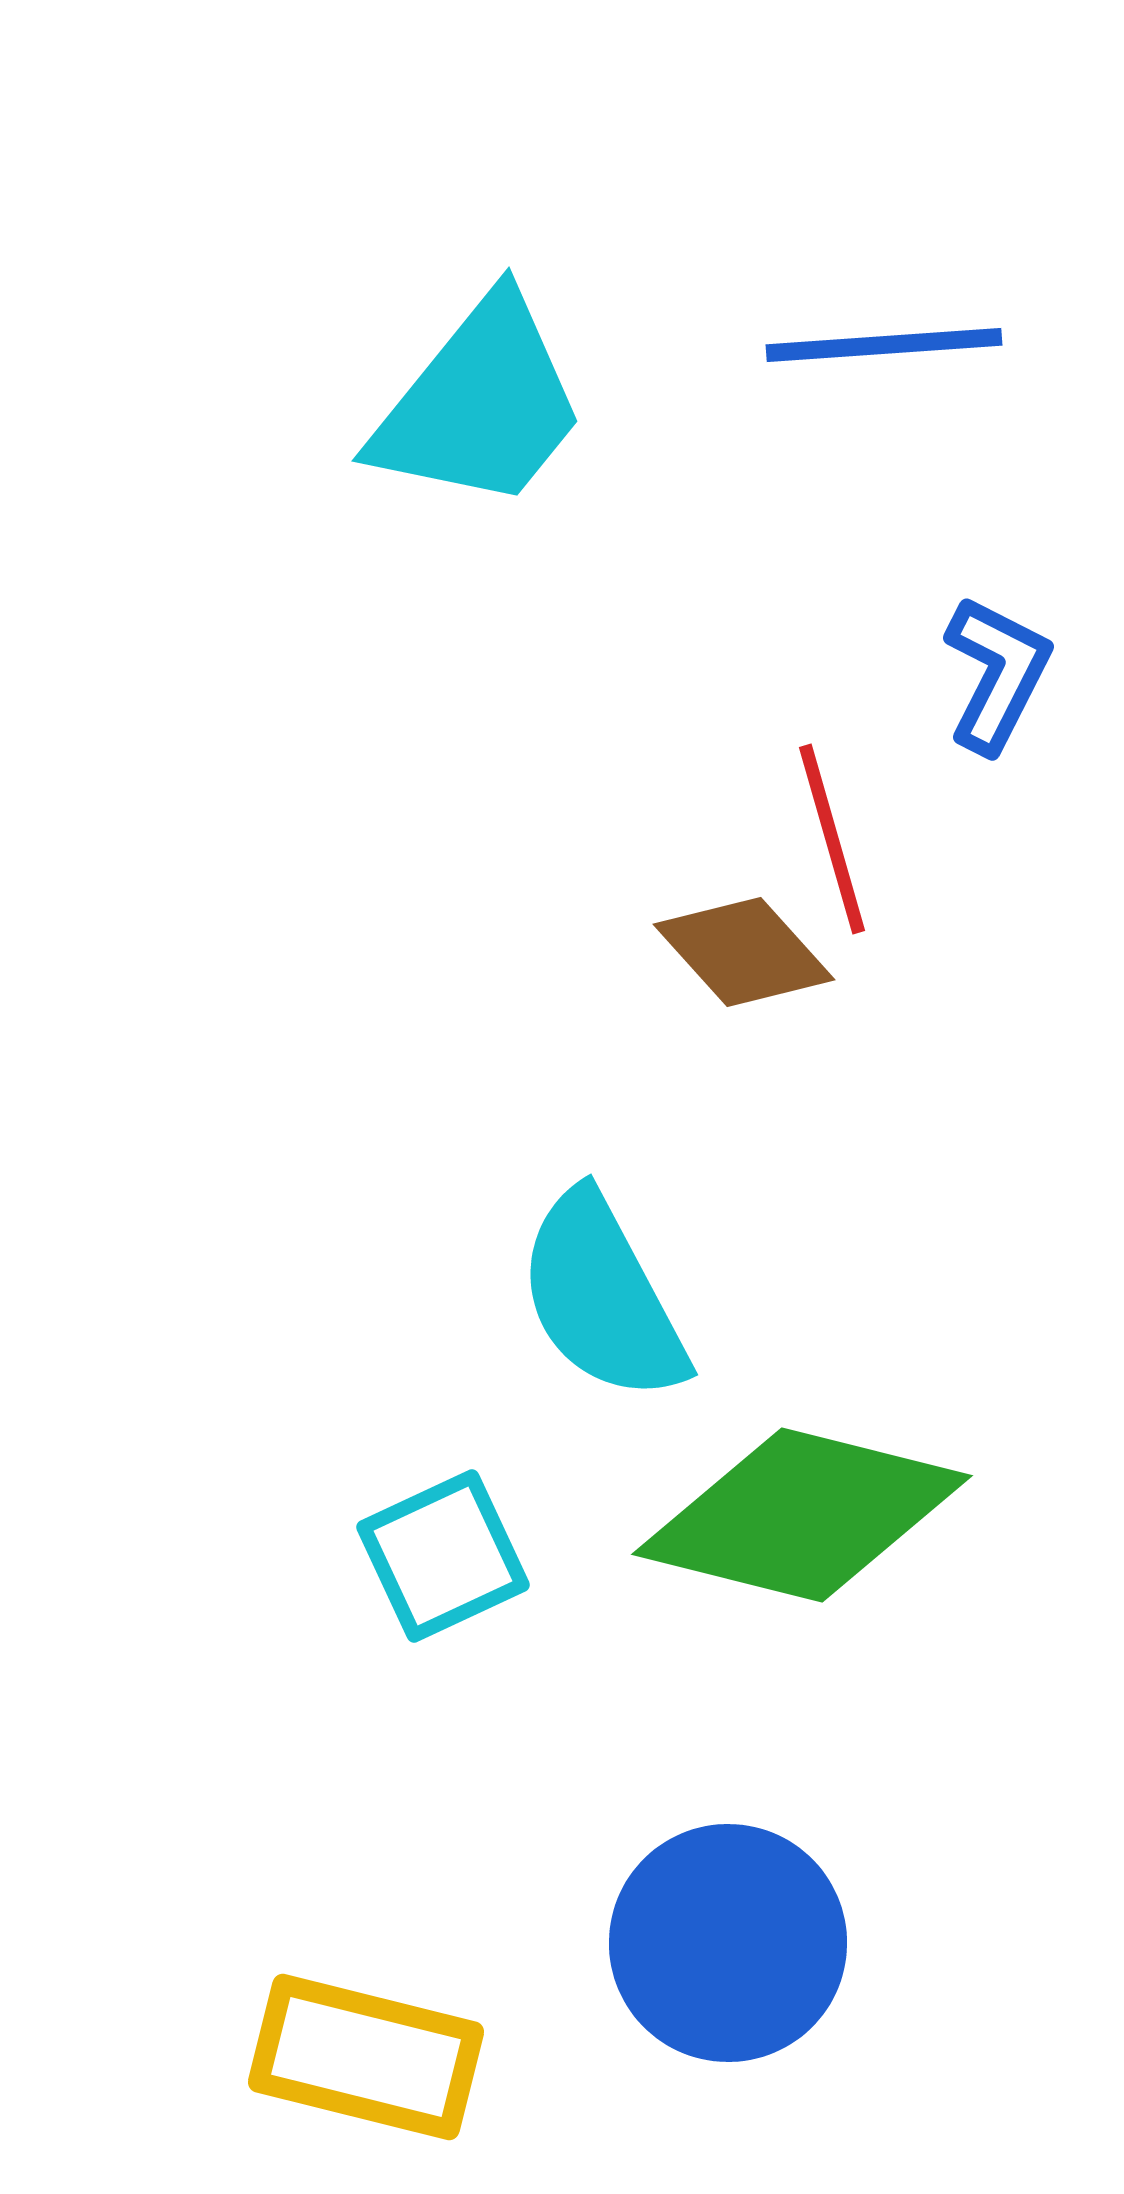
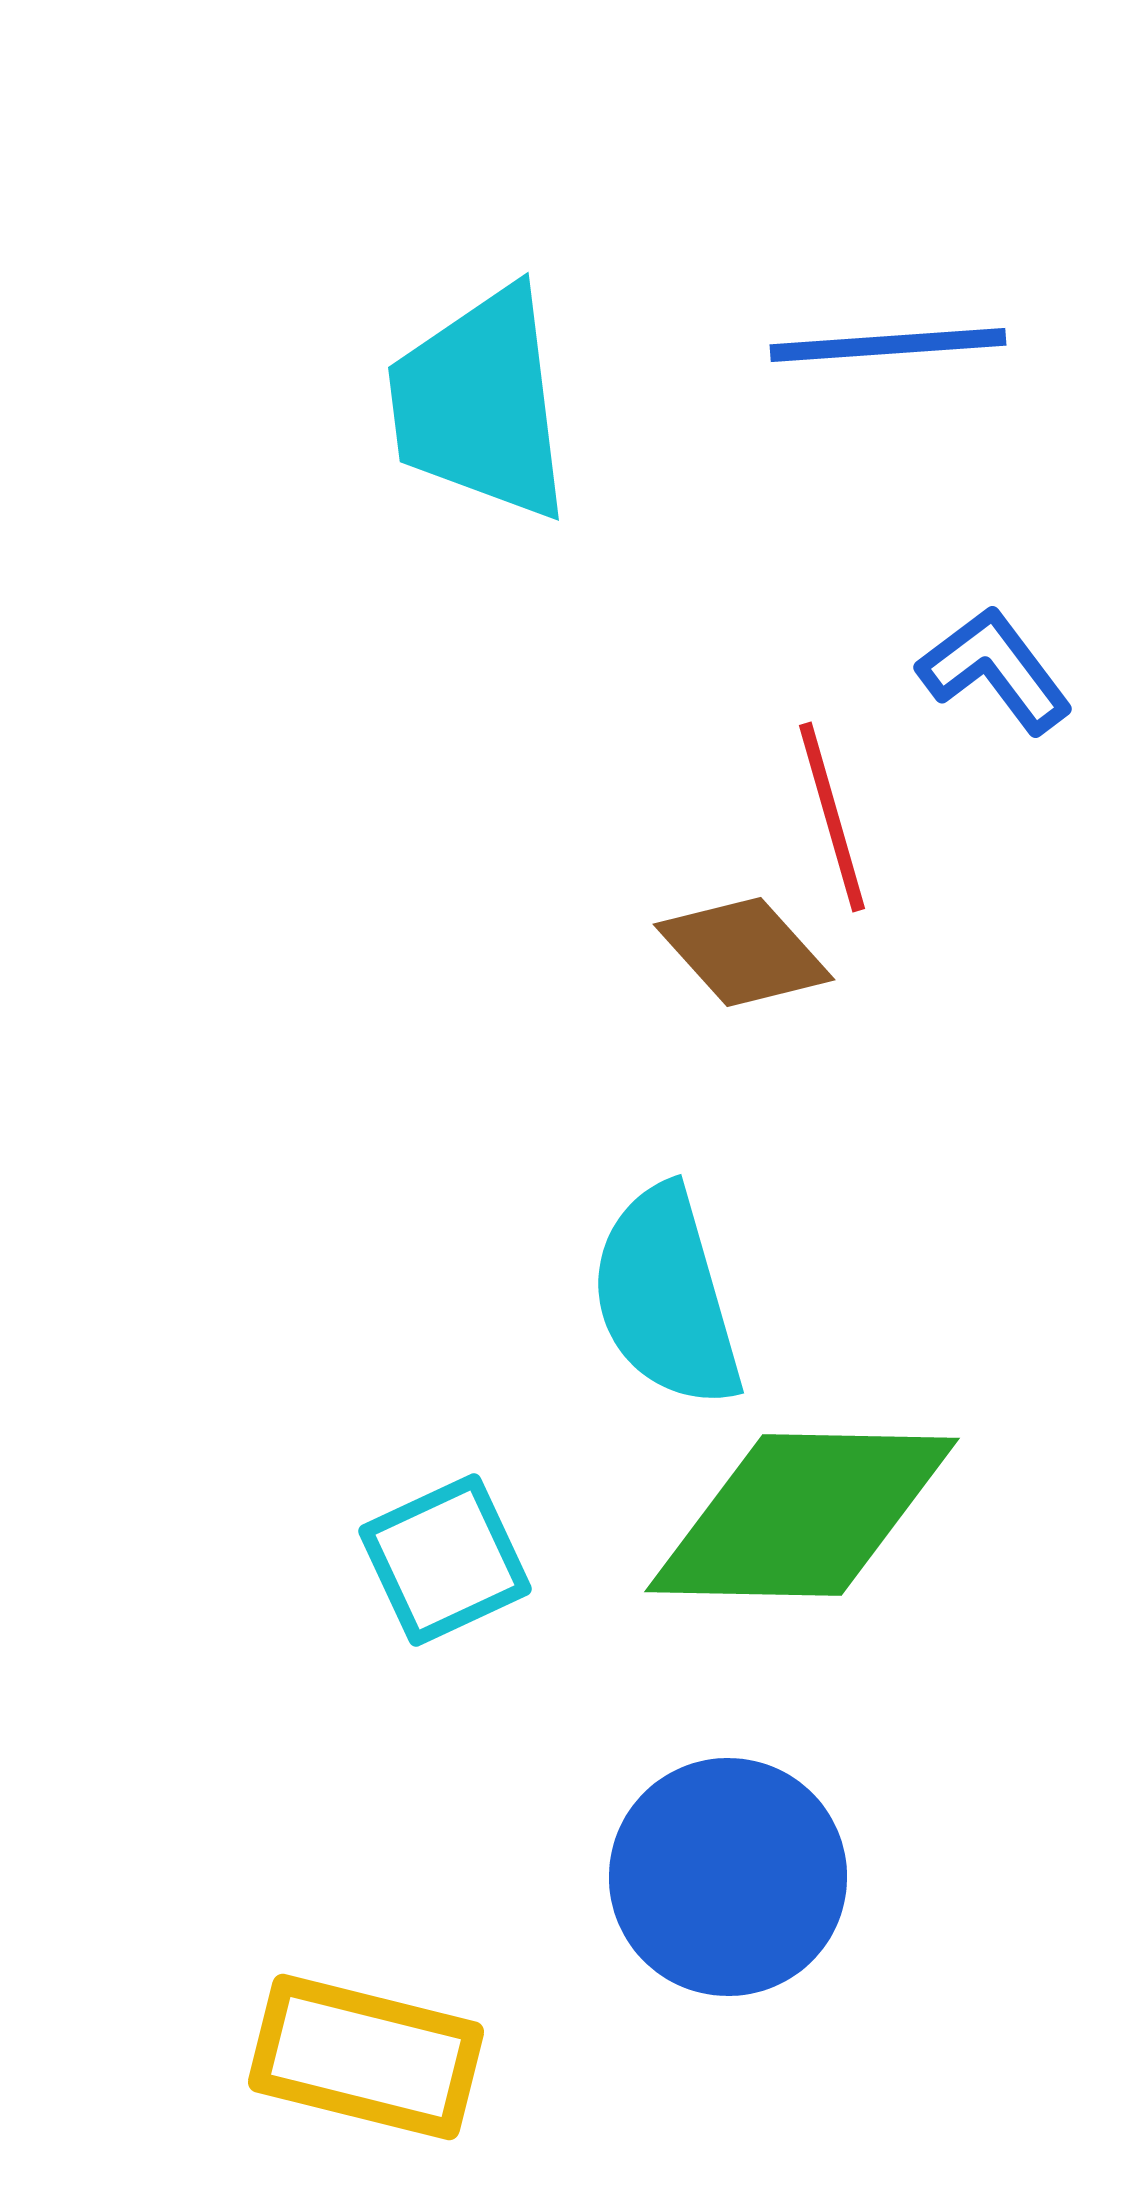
blue line: moved 4 px right
cyan trapezoid: rotated 134 degrees clockwise
blue L-shape: moved 2 px left, 4 px up; rotated 64 degrees counterclockwise
red line: moved 22 px up
cyan semicircle: moved 64 px right; rotated 12 degrees clockwise
green diamond: rotated 13 degrees counterclockwise
cyan square: moved 2 px right, 4 px down
blue circle: moved 66 px up
